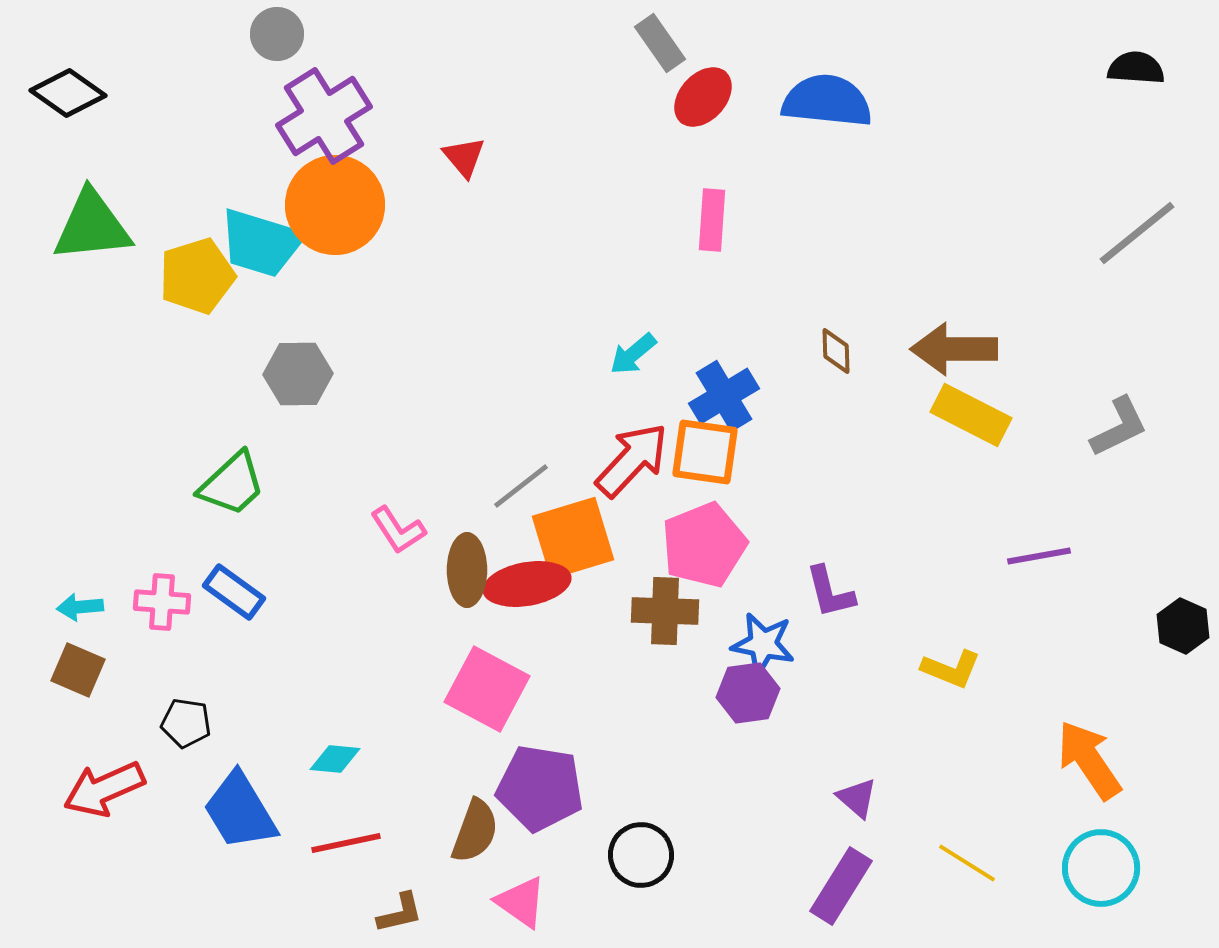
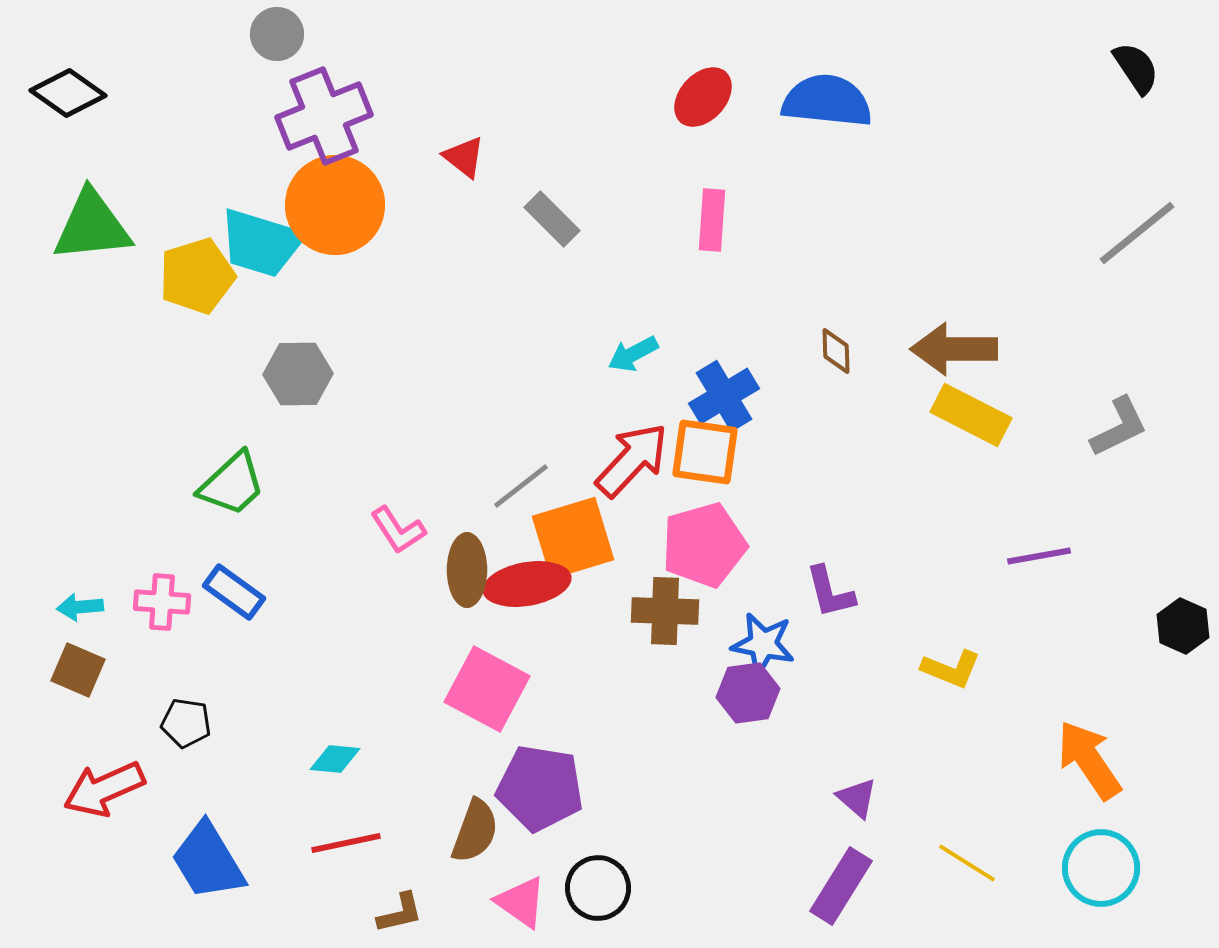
gray rectangle at (660, 43): moved 108 px left, 176 px down; rotated 10 degrees counterclockwise
black semicircle at (1136, 68): rotated 52 degrees clockwise
purple cross at (324, 116): rotated 10 degrees clockwise
red triangle at (464, 157): rotated 12 degrees counterclockwise
cyan arrow at (633, 354): rotated 12 degrees clockwise
pink pentagon at (704, 545): rotated 6 degrees clockwise
blue trapezoid at (240, 811): moved 32 px left, 50 px down
black circle at (641, 855): moved 43 px left, 33 px down
